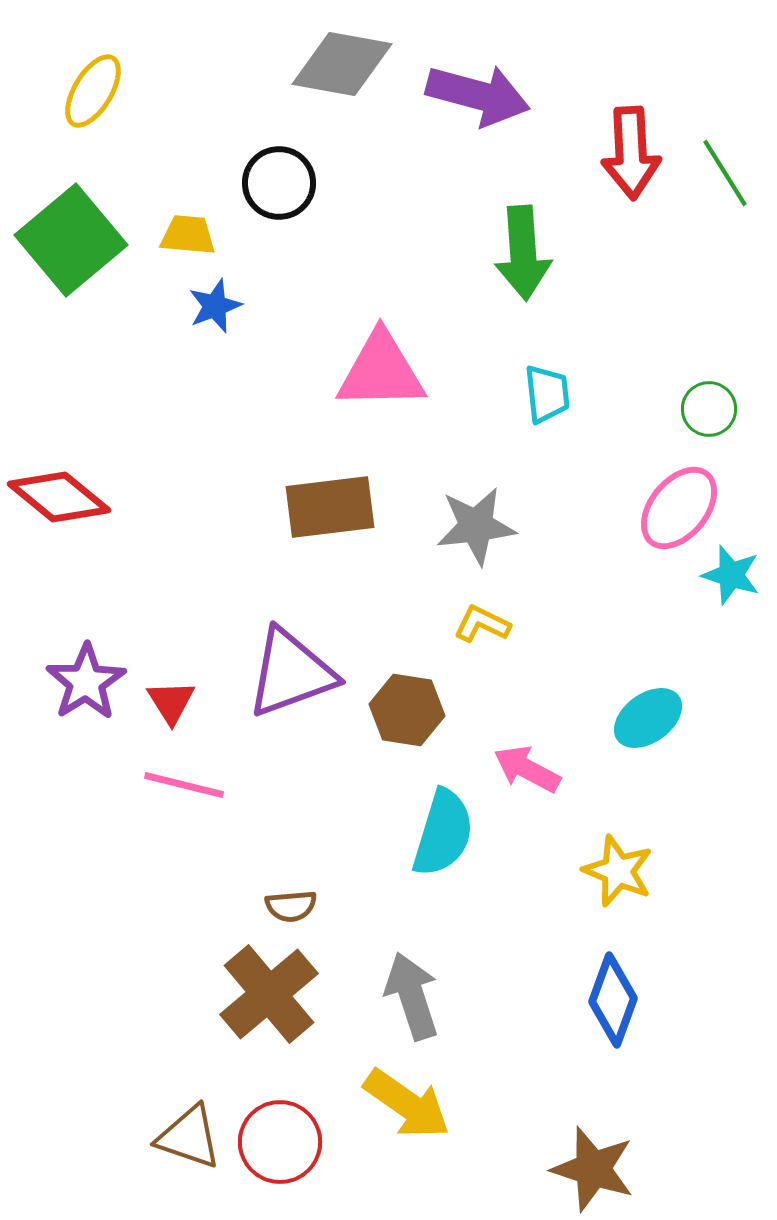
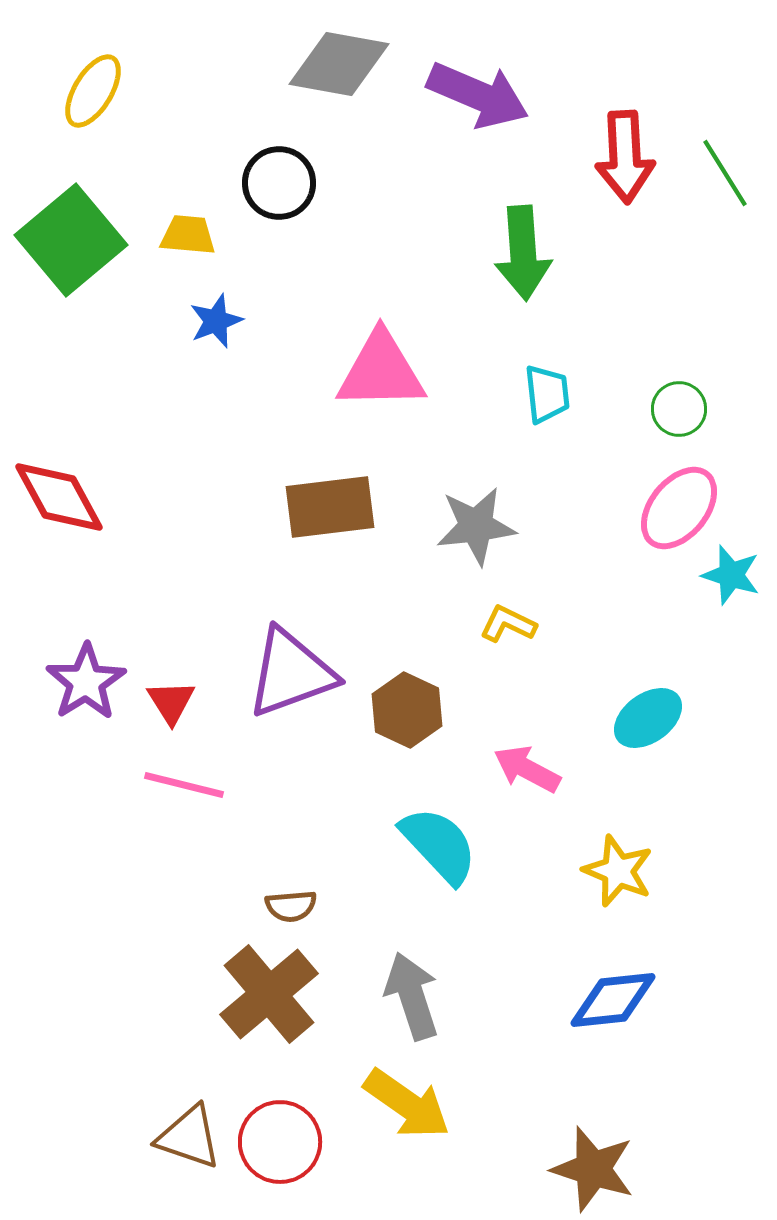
gray diamond: moved 3 px left
purple arrow: rotated 8 degrees clockwise
red arrow: moved 6 px left, 4 px down
blue star: moved 1 px right, 15 px down
green circle: moved 30 px left
red diamond: rotated 22 degrees clockwise
yellow L-shape: moved 26 px right
brown hexagon: rotated 16 degrees clockwise
cyan semicircle: moved 4 px left, 12 px down; rotated 60 degrees counterclockwise
blue diamond: rotated 64 degrees clockwise
